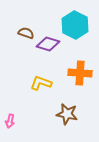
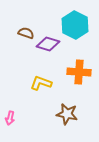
orange cross: moved 1 px left, 1 px up
pink arrow: moved 3 px up
